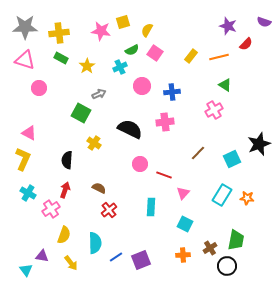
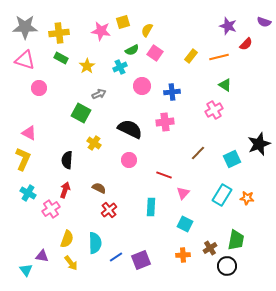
pink circle at (140, 164): moved 11 px left, 4 px up
yellow semicircle at (64, 235): moved 3 px right, 4 px down
